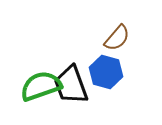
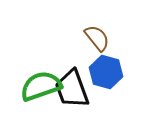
brown semicircle: moved 20 px left; rotated 80 degrees counterclockwise
black trapezoid: moved 1 px right, 4 px down
